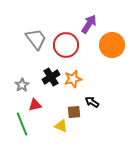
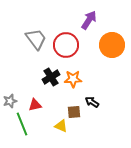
purple arrow: moved 4 px up
orange star: rotated 12 degrees clockwise
gray star: moved 12 px left, 16 px down; rotated 16 degrees clockwise
